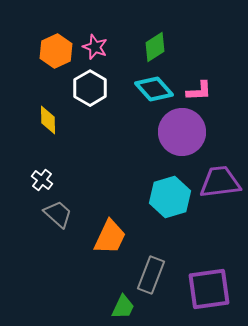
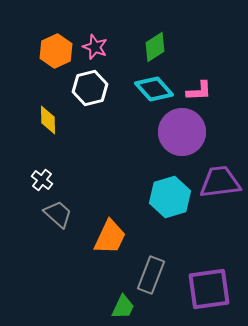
white hexagon: rotated 16 degrees clockwise
